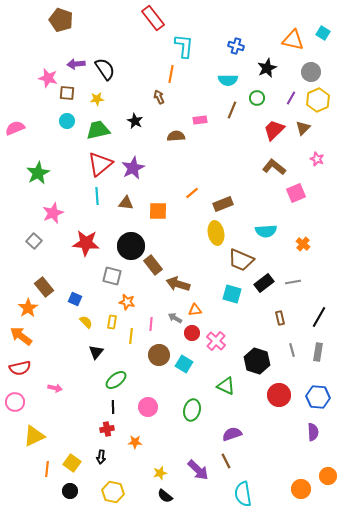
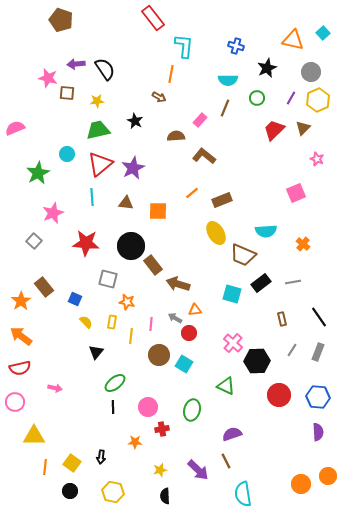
cyan square at (323, 33): rotated 16 degrees clockwise
brown arrow at (159, 97): rotated 144 degrees clockwise
yellow star at (97, 99): moved 2 px down
brown line at (232, 110): moved 7 px left, 2 px up
pink rectangle at (200, 120): rotated 40 degrees counterclockwise
cyan circle at (67, 121): moved 33 px down
brown L-shape at (274, 167): moved 70 px left, 11 px up
cyan line at (97, 196): moved 5 px left, 1 px down
brown rectangle at (223, 204): moved 1 px left, 4 px up
yellow ellipse at (216, 233): rotated 20 degrees counterclockwise
brown trapezoid at (241, 260): moved 2 px right, 5 px up
gray square at (112, 276): moved 4 px left, 3 px down
black rectangle at (264, 283): moved 3 px left
orange star at (28, 308): moved 7 px left, 7 px up
black line at (319, 317): rotated 65 degrees counterclockwise
brown rectangle at (280, 318): moved 2 px right, 1 px down
red circle at (192, 333): moved 3 px left
pink cross at (216, 341): moved 17 px right, 2 px down
gray line at (292, 350): rotated 48 degrees clockwise
gray rectangle at (318, 352): rotated 12 degrees clockwise
black hexagon at (257, 361): rotated 20 degrees counterclockwise
green ellipse at (116, 380): moved 1 px left, 3 px down
red cross at (107, 429): moved 55 px right
purple semicircle at (313, 432): moved 5 px right
yellow triangle at (34, 436): rotated 25 degrees clockwise
orange line at (47, 469): moved 2 px left, 2 px up
yellow star at (160, 473): moved 3 px up
orange circle at (301, 489): moved 5 px up
black semicircle at (165, 496): rotated 49 degrees clockwise
